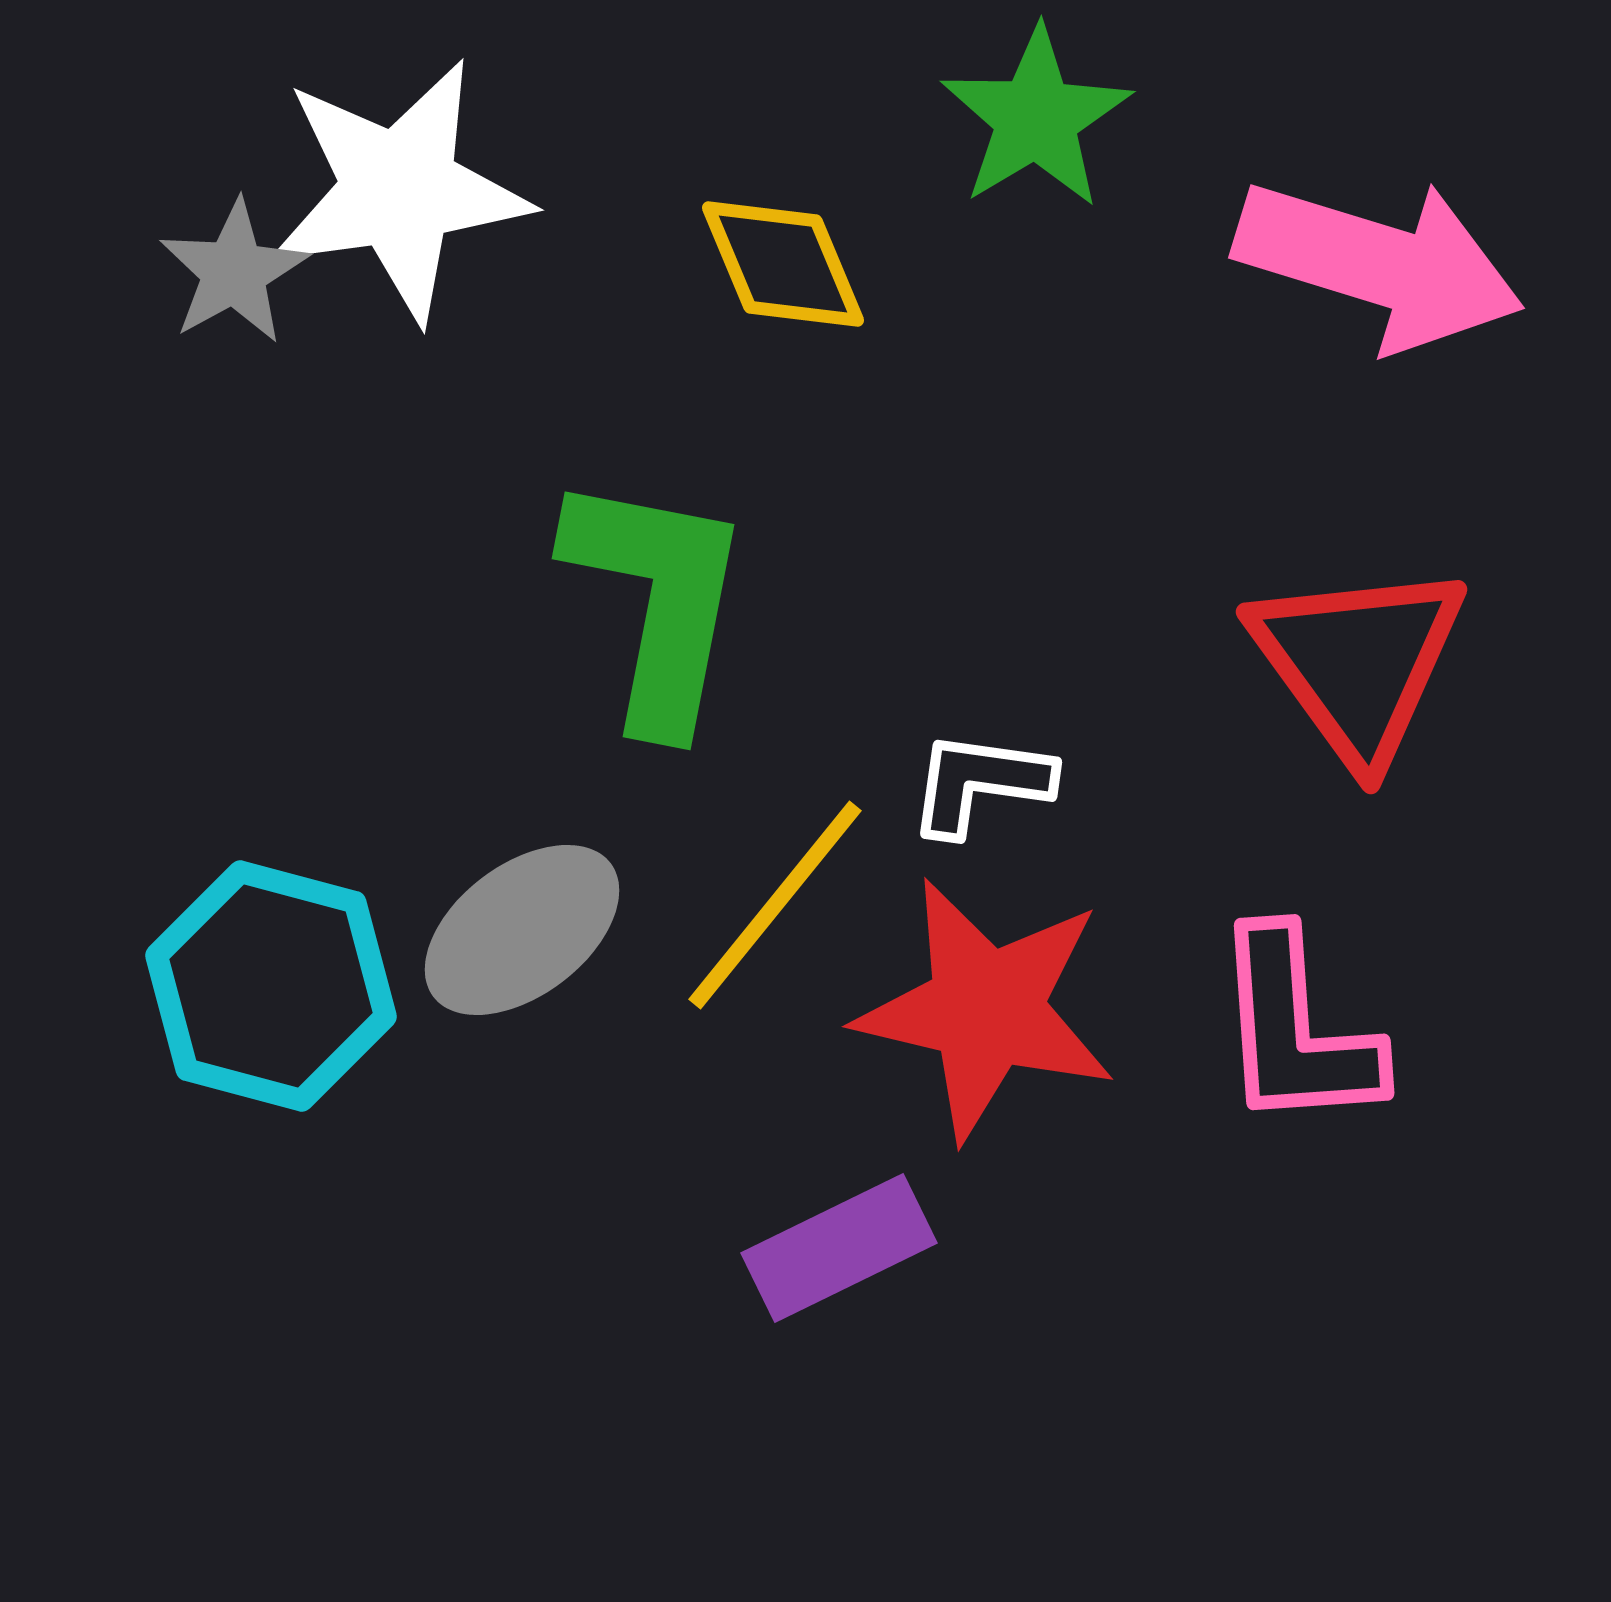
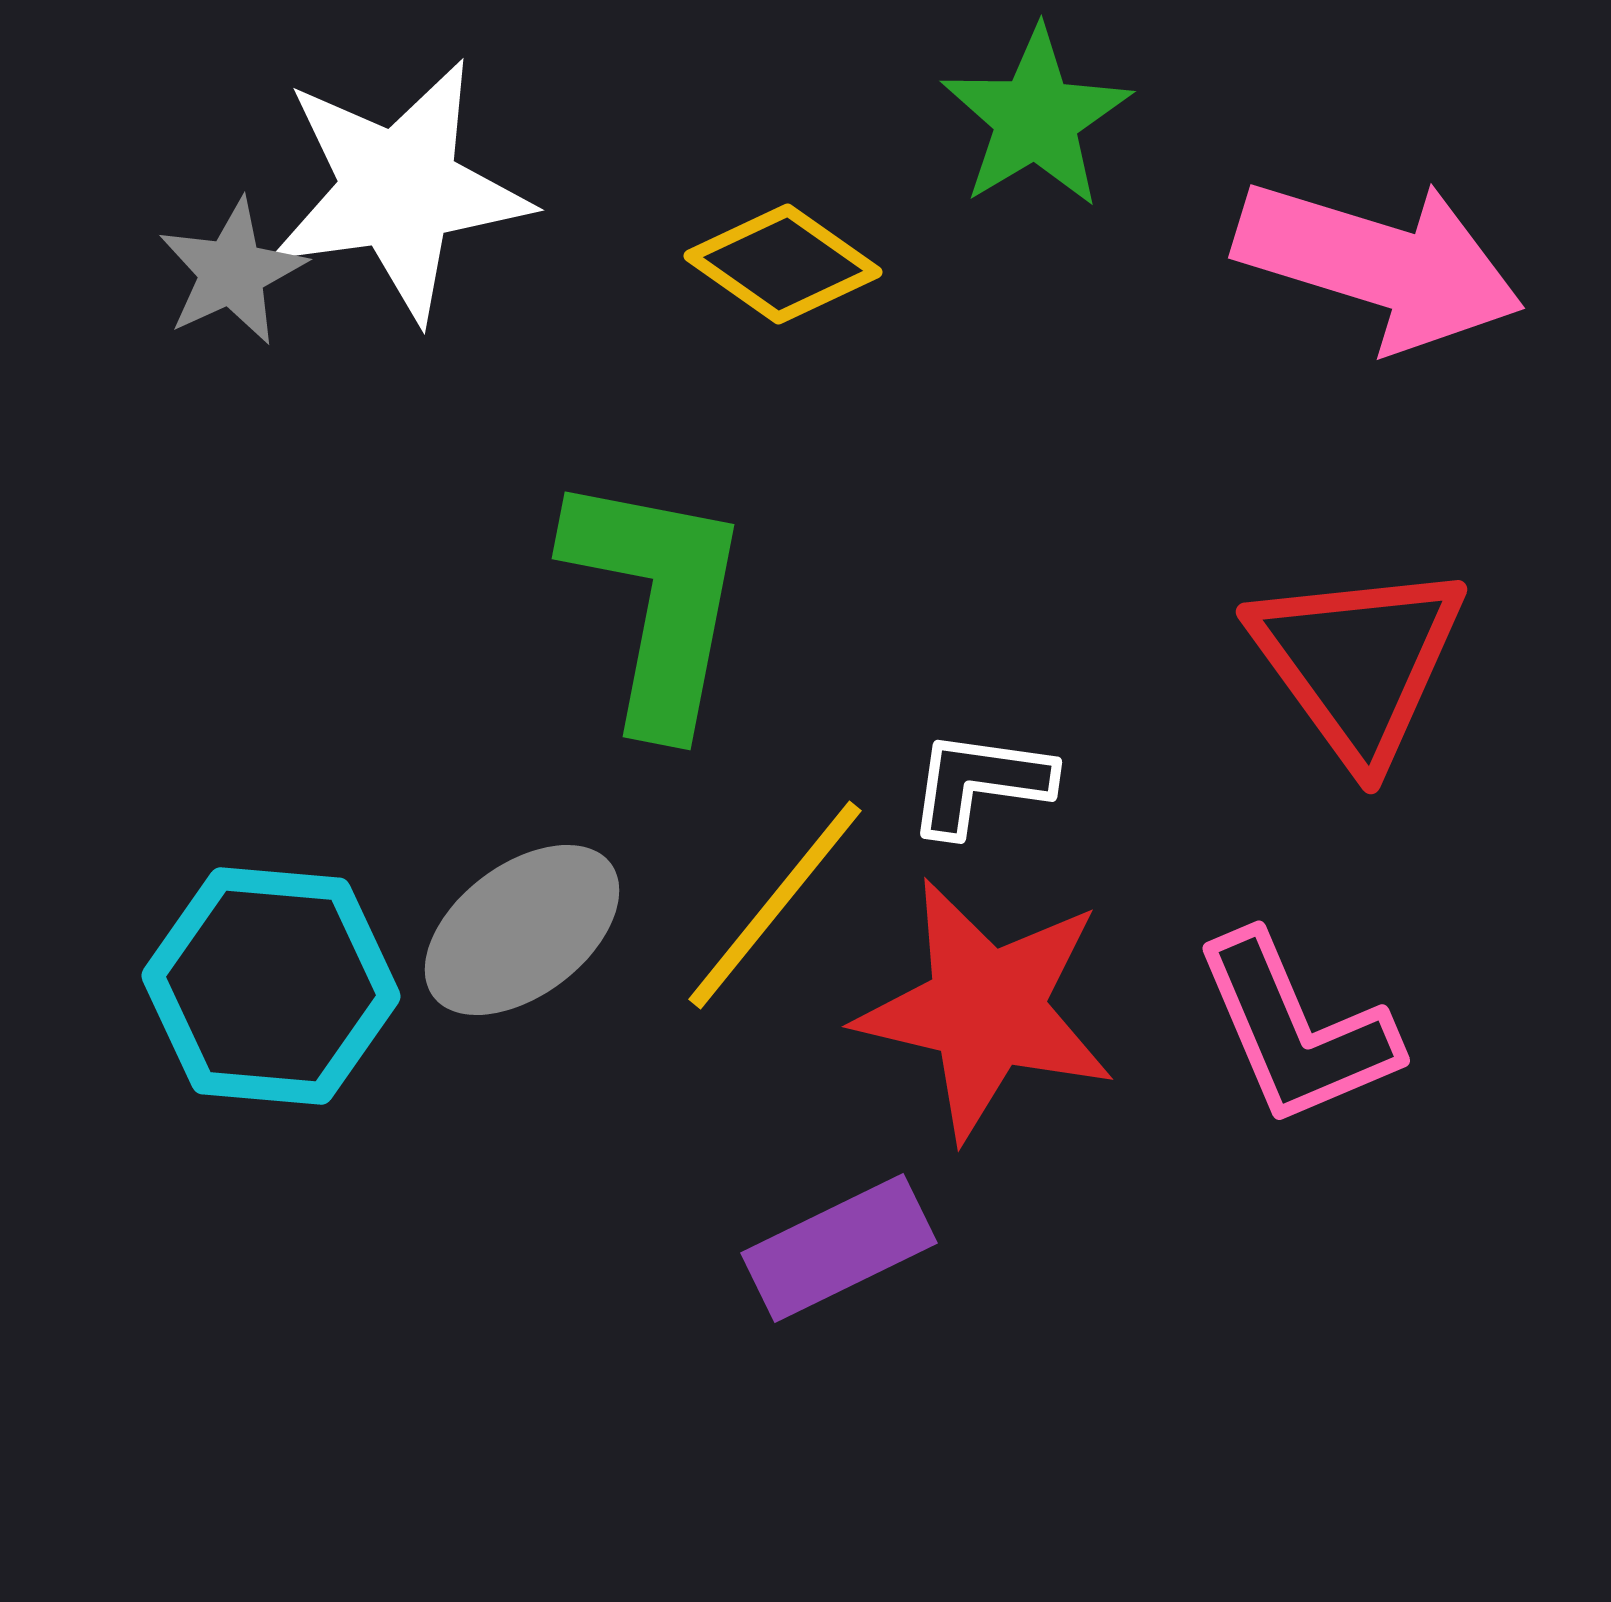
yellow diamond: rotated 32 degrees counterclockwise
gray star: moved 2 px left; rotated 4 degrees clockwise
cyan hexagon: rotated 10 degrees counterclockwise
pink L-shape: rotated 19 degrees counterclockwise
